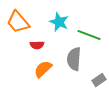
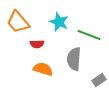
red semicircle: moved 1 px up
orange semicircle: rotated 60 degrees clockwise
